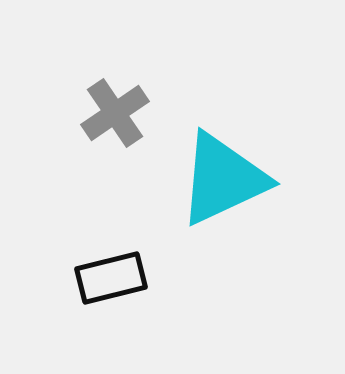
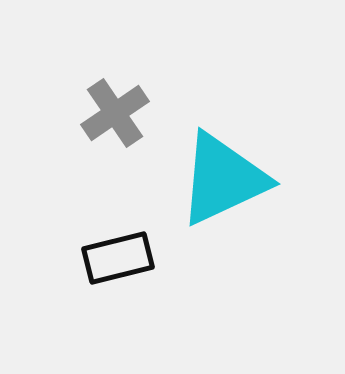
black rectangle: moved 7 px right, 20 px up
